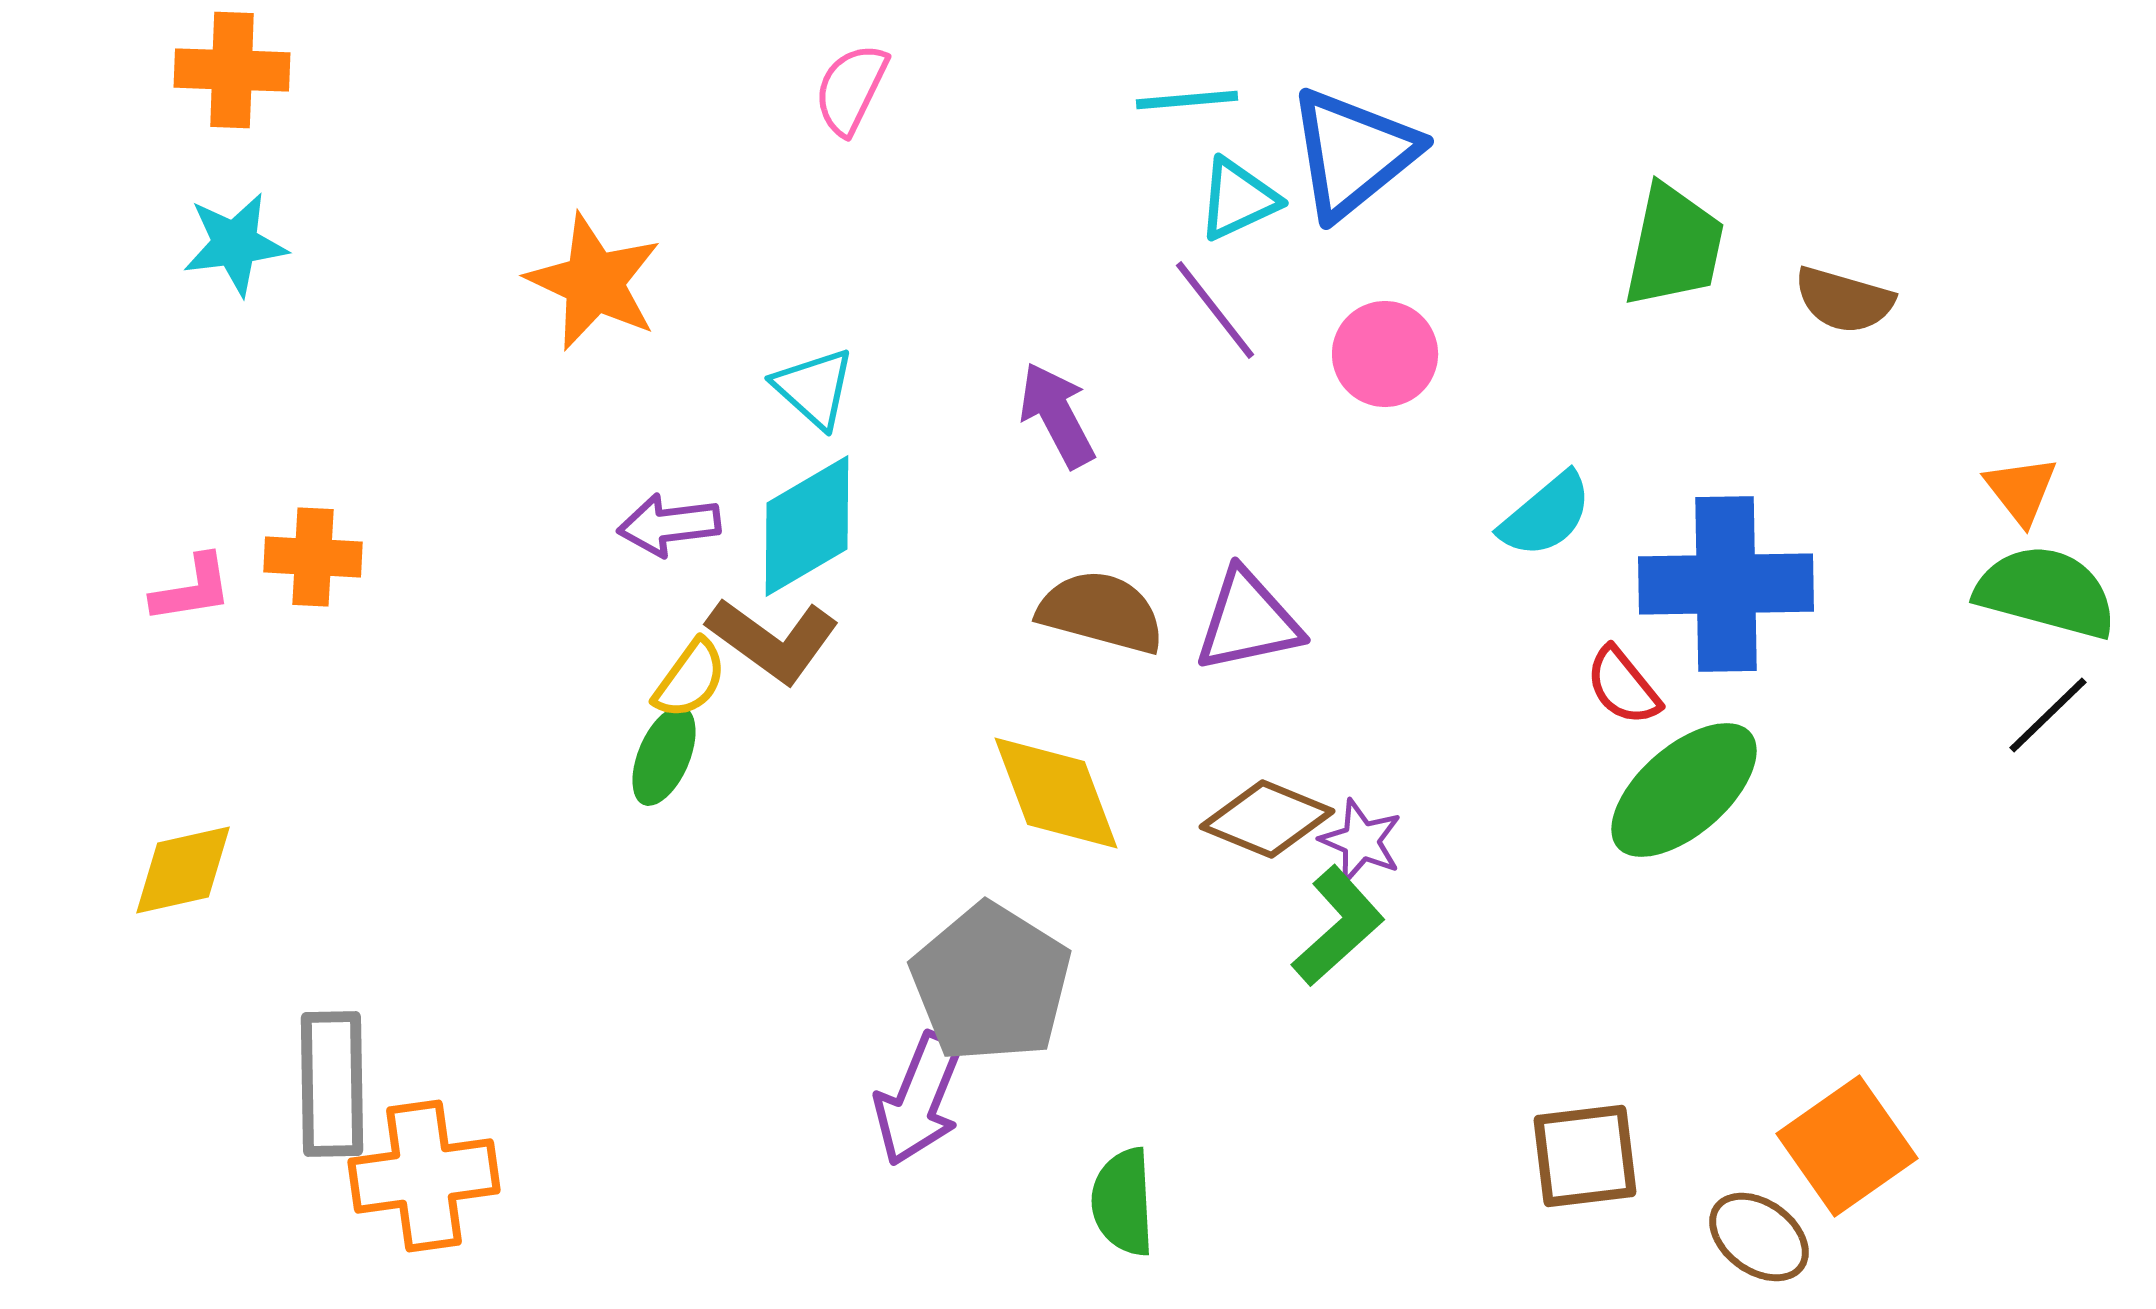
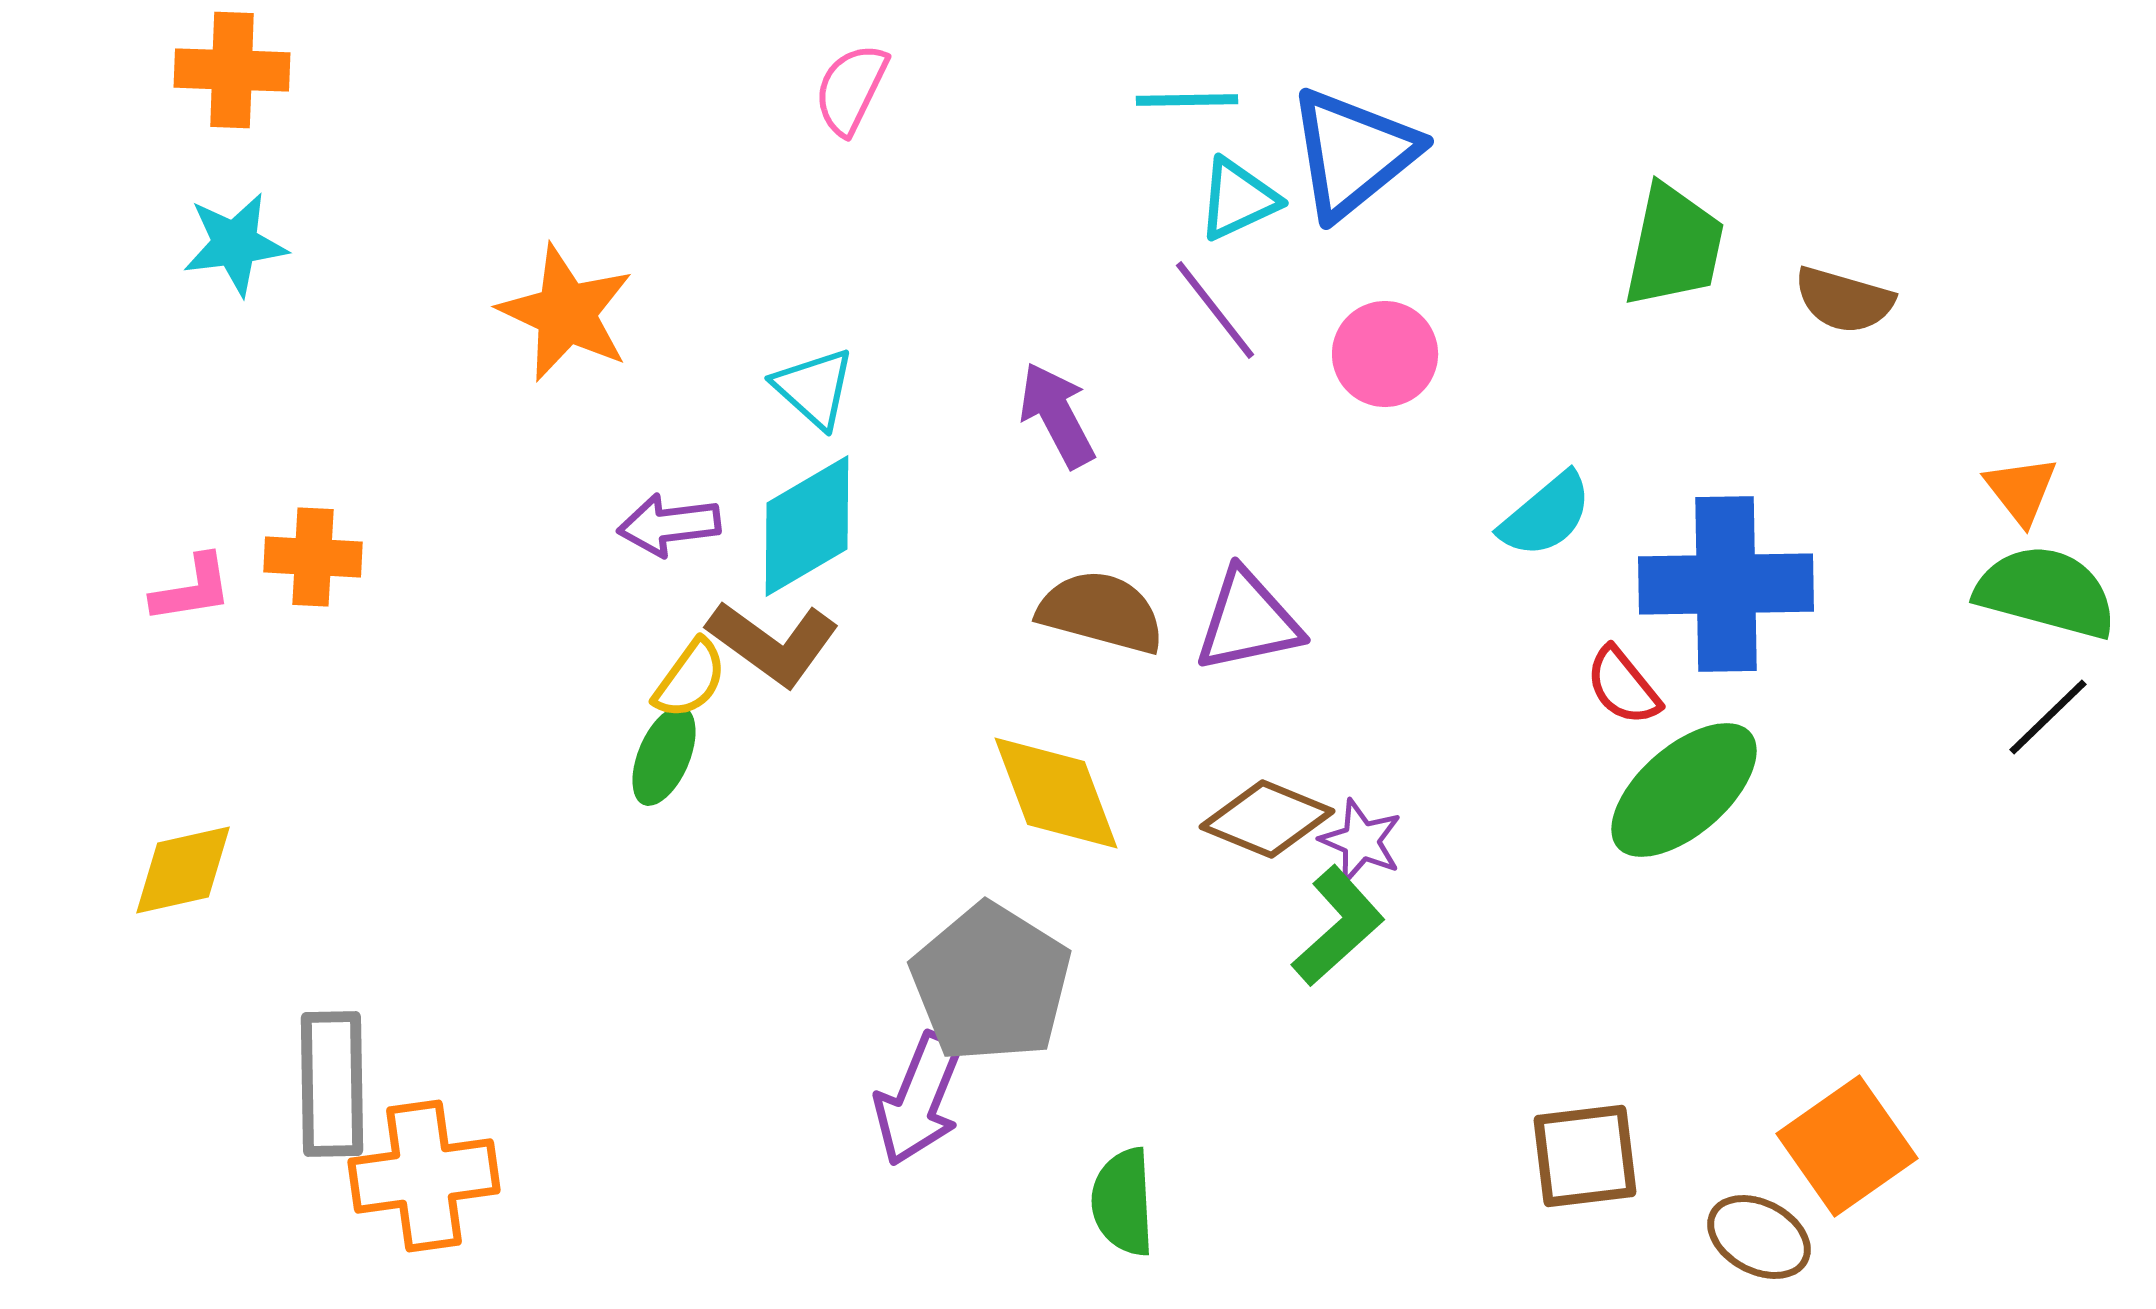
cyan line at (1187, 100): rotated 4 degrees clockwise
orange star at (594, 282): moved 28 px left, 31 px down
brown L-shape at (773, 640): moved 3 px down
black line at (2048, 715): moved 2 px down
brown ellipse at (1759, 1237): rotated 8 degrees counterclockwise
